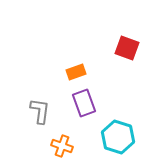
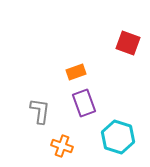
red square: moved 1 px right, 5 px up
